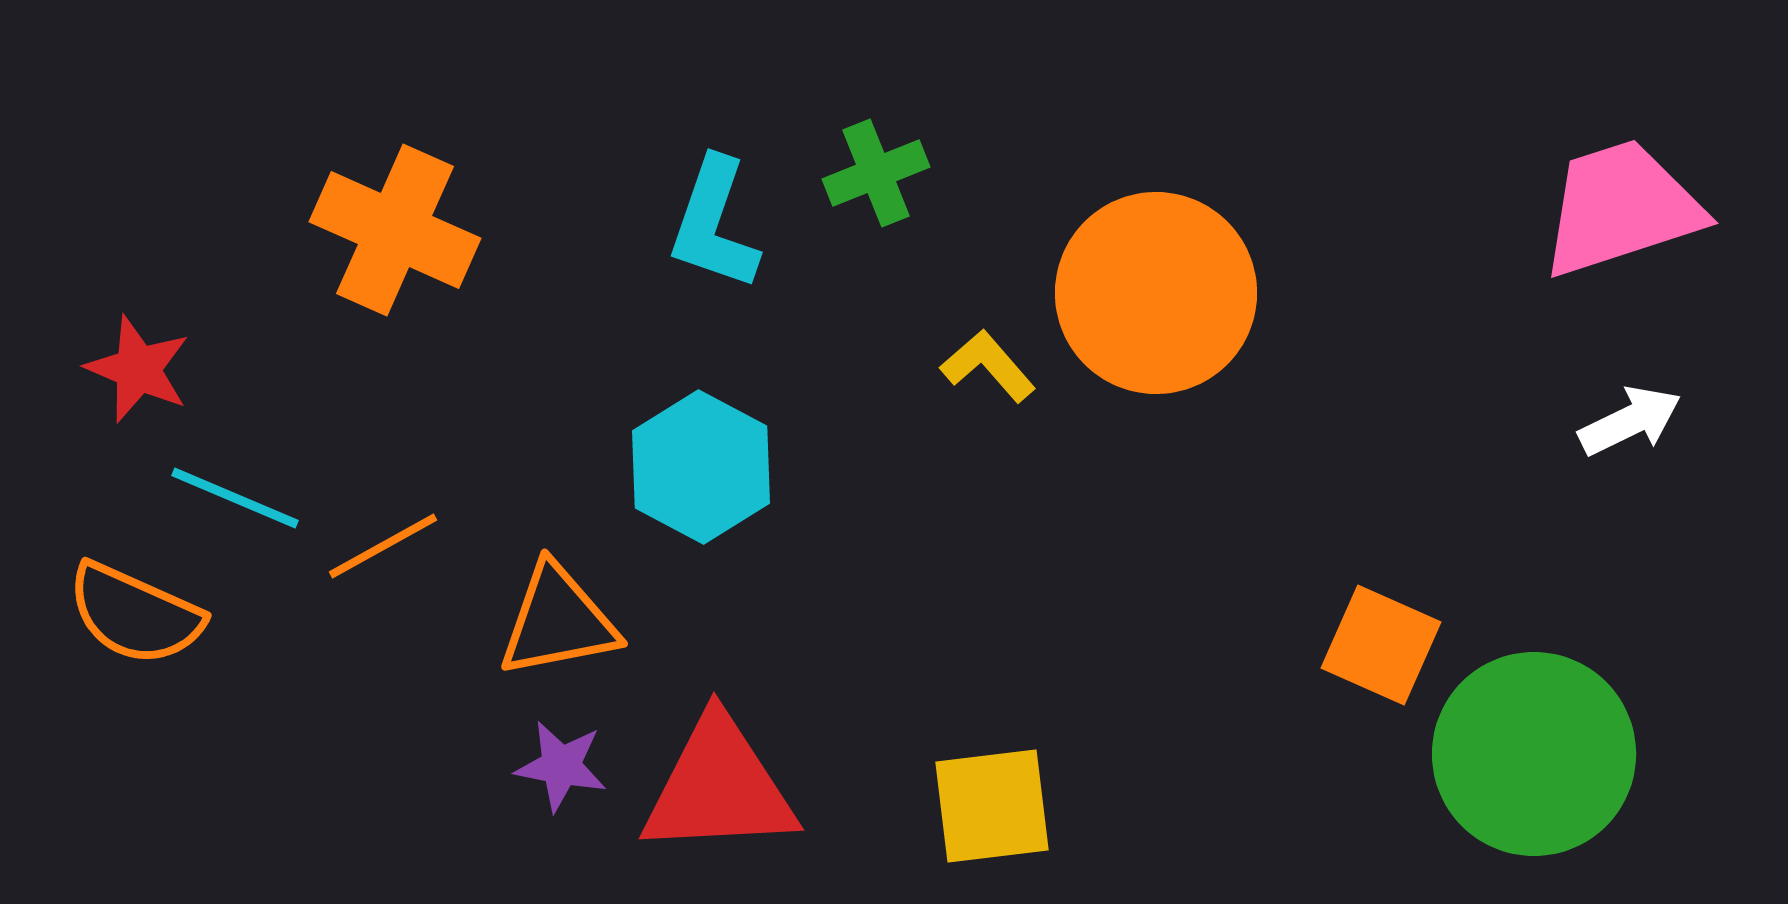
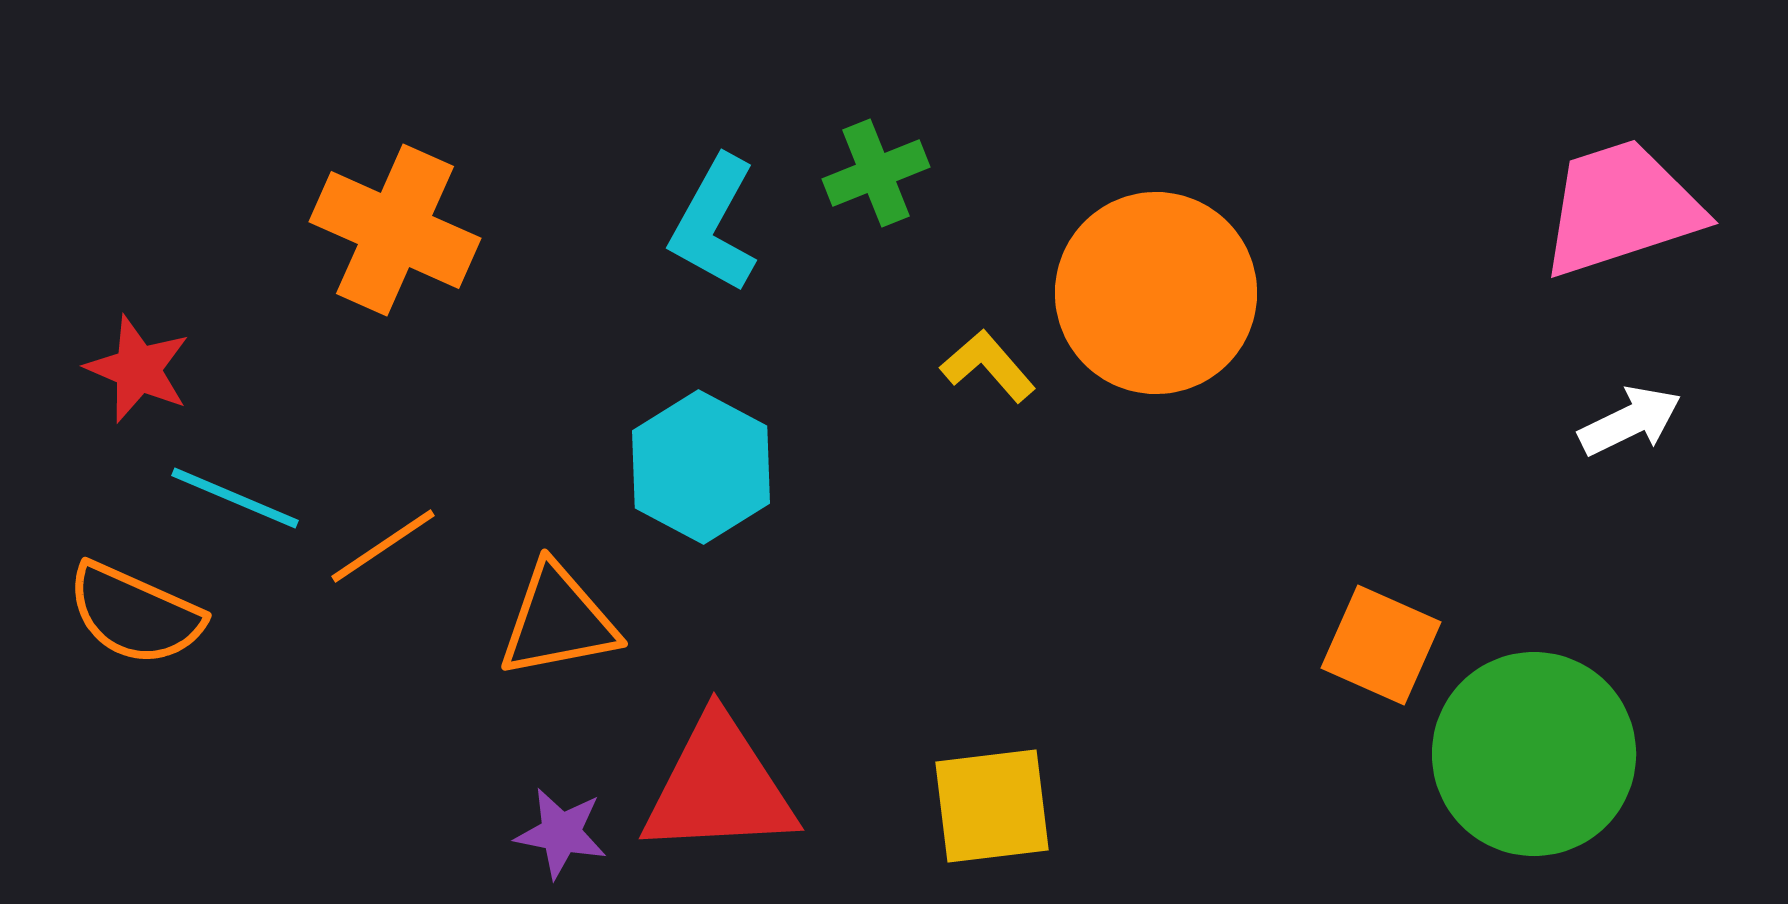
cyan L-shape: rotated 10 degrees clockwise
orange line: rotated 5 degrees counterclockwise
purple star: moved 67 px down
